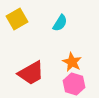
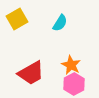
orange star: moved 1 px left, 3 px down
pink hexagon: rotated 15 degrees clockwise
